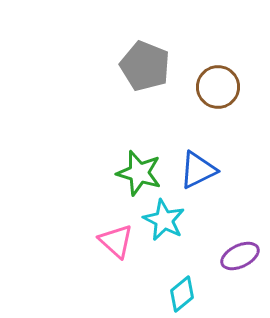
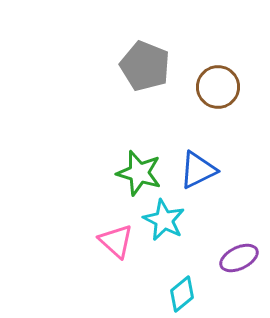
purple ellipse: moved 1 px left, 2 px down
